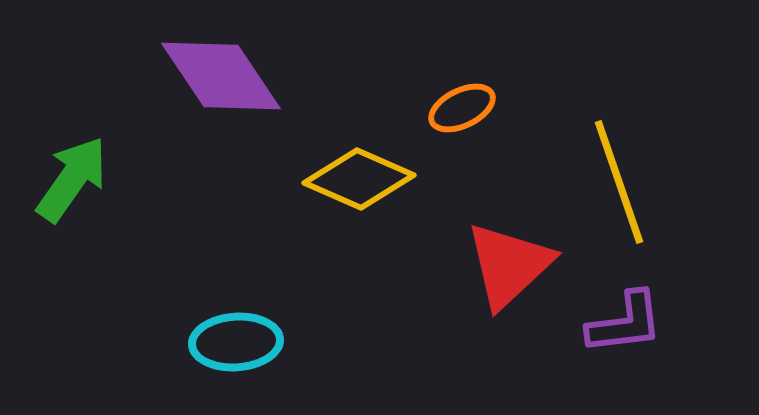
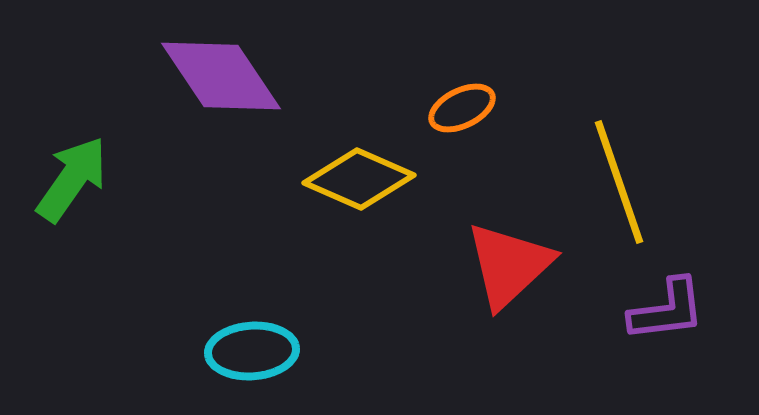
purple L-shape: moved 42 px right, 13 px up
cyan ellipse: moved 16 px right, 9 px down
